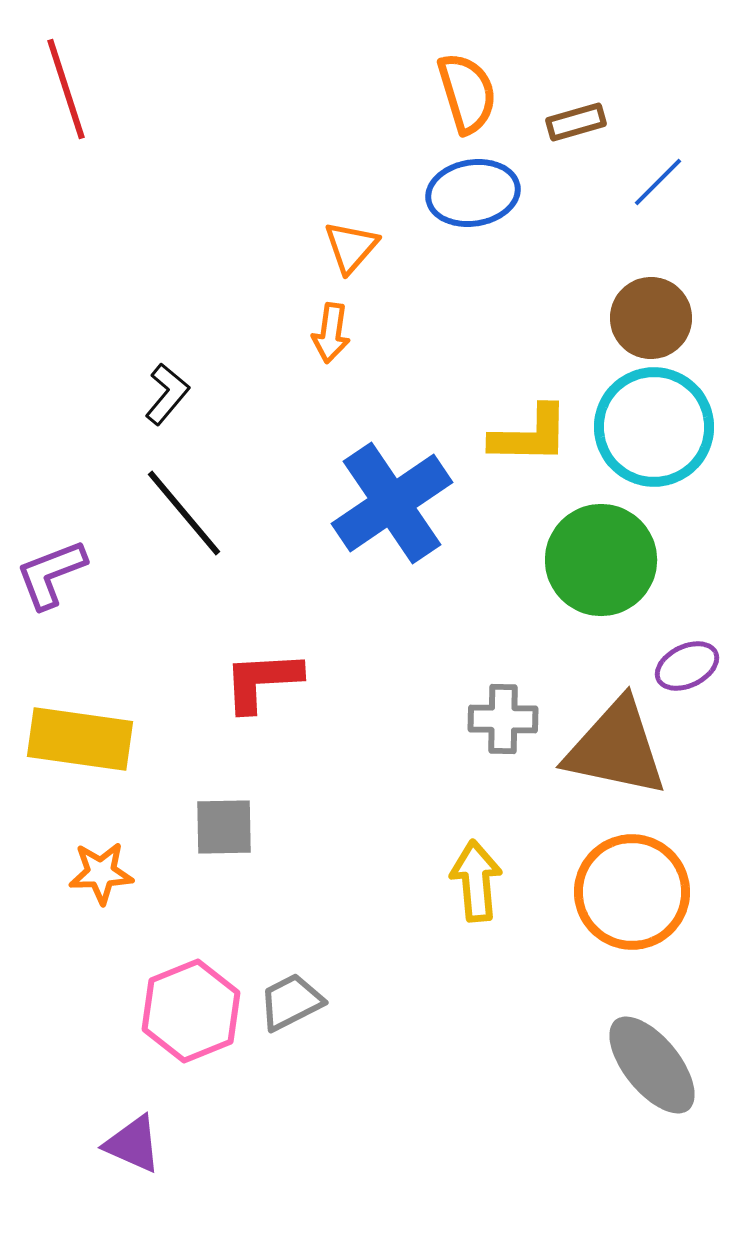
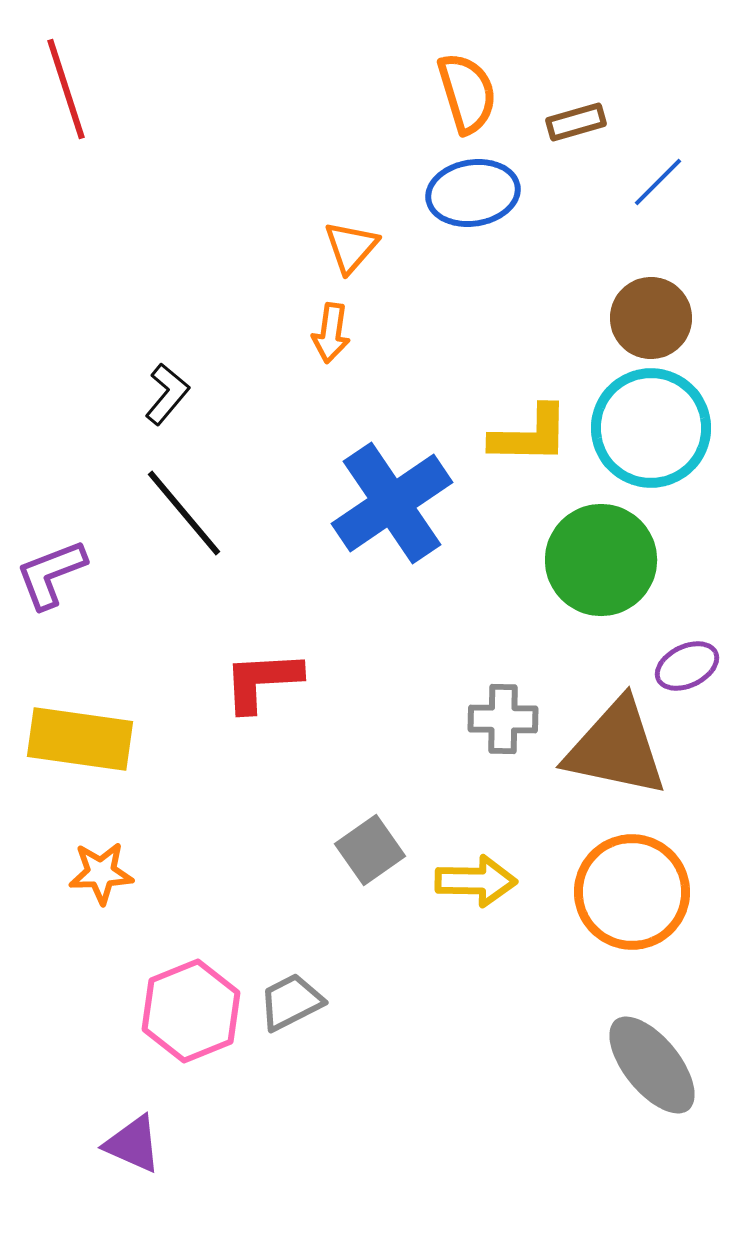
cyan circle: moved 3 px left, 1 px down
gray square: moved 146 px right, 23 px down; rotated 34 degrees counterclockwise
yellow arrow: rotated 96 degrees clockwise
